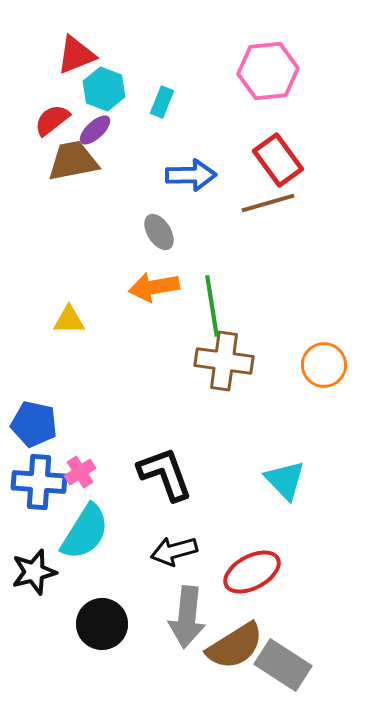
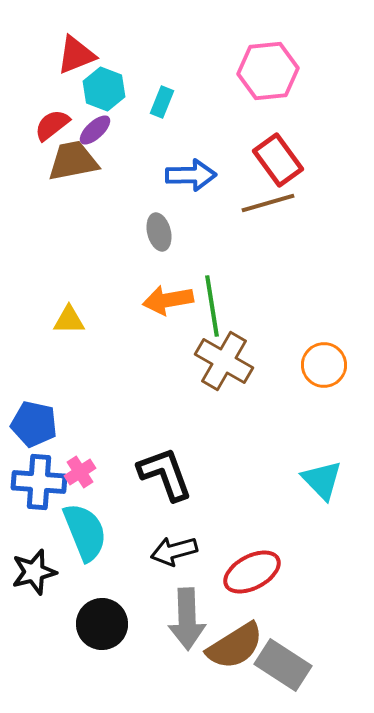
red semicircle: moved 5 px down
gray ellipse: rotated 18 degrees clockwise
orange arrow: moved 14 px right, 13 px down
brown cross: rotated 22 degrees clockwise
cyan triangle: moved 37 px right
cyan semicircle: rotated 54 degrees counterclockwise
gray arrow: moved 2 px down; rotated 8 degrees counterclockwise
